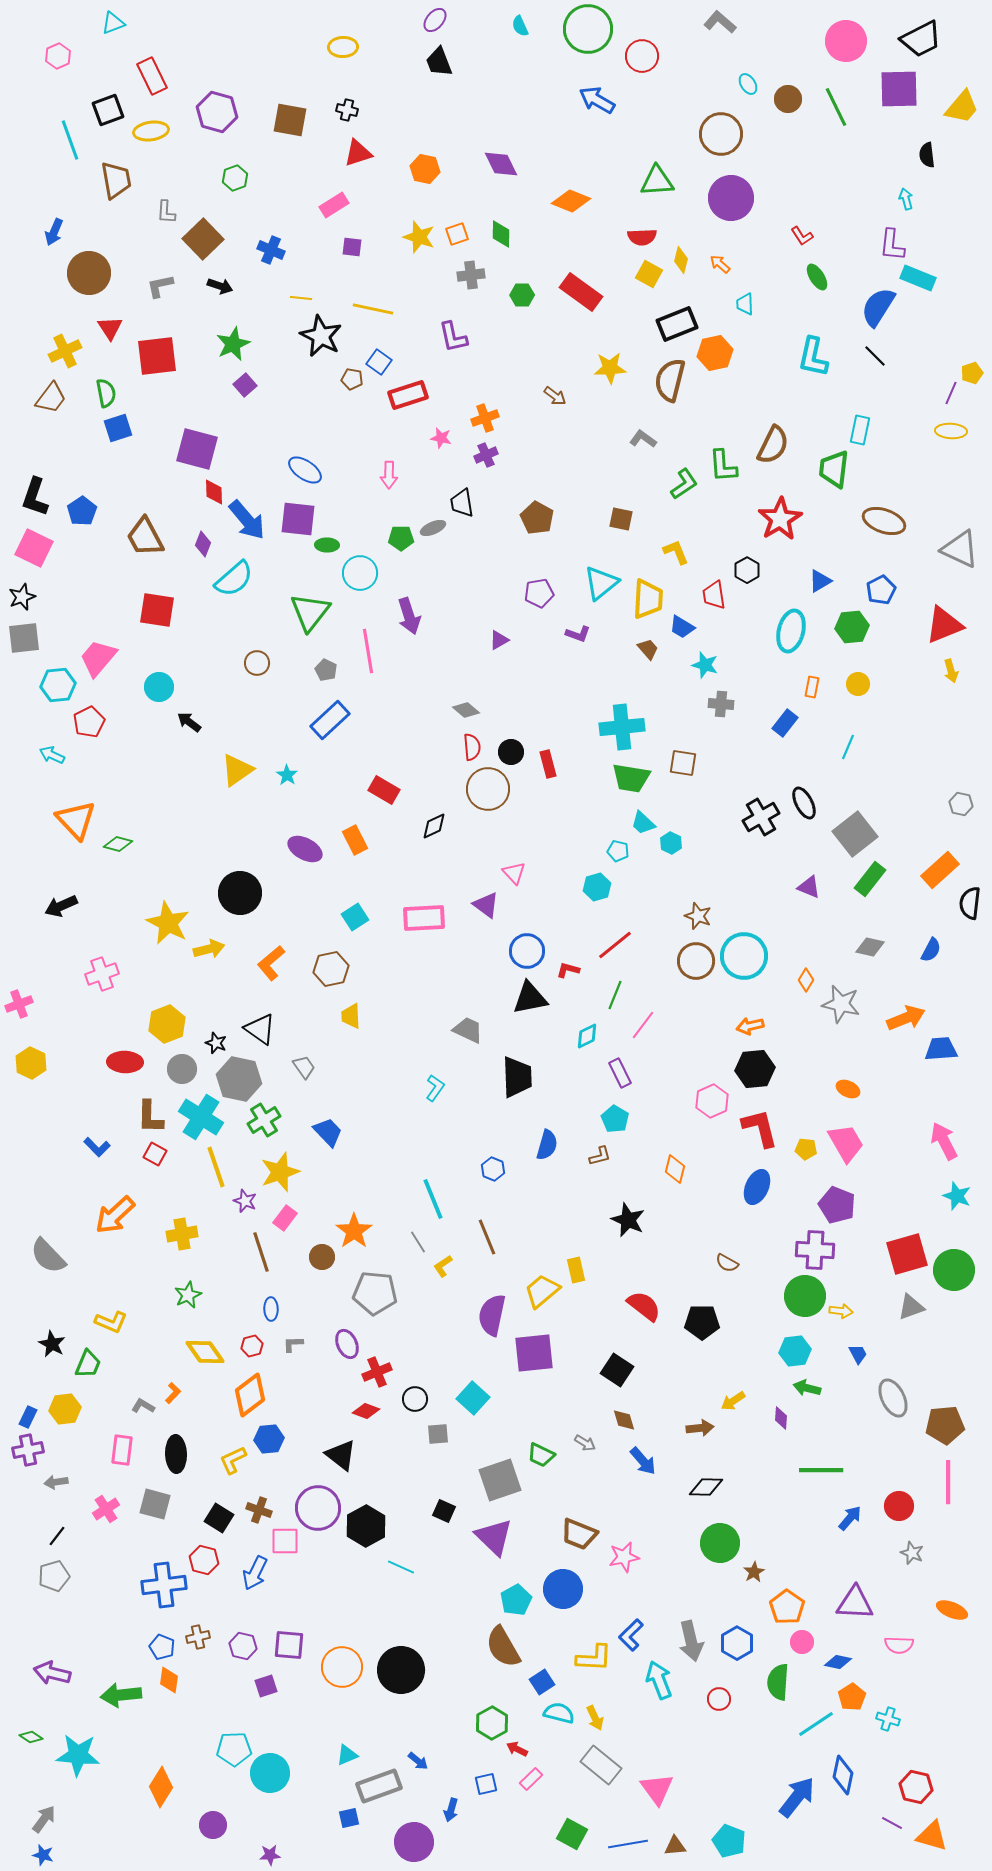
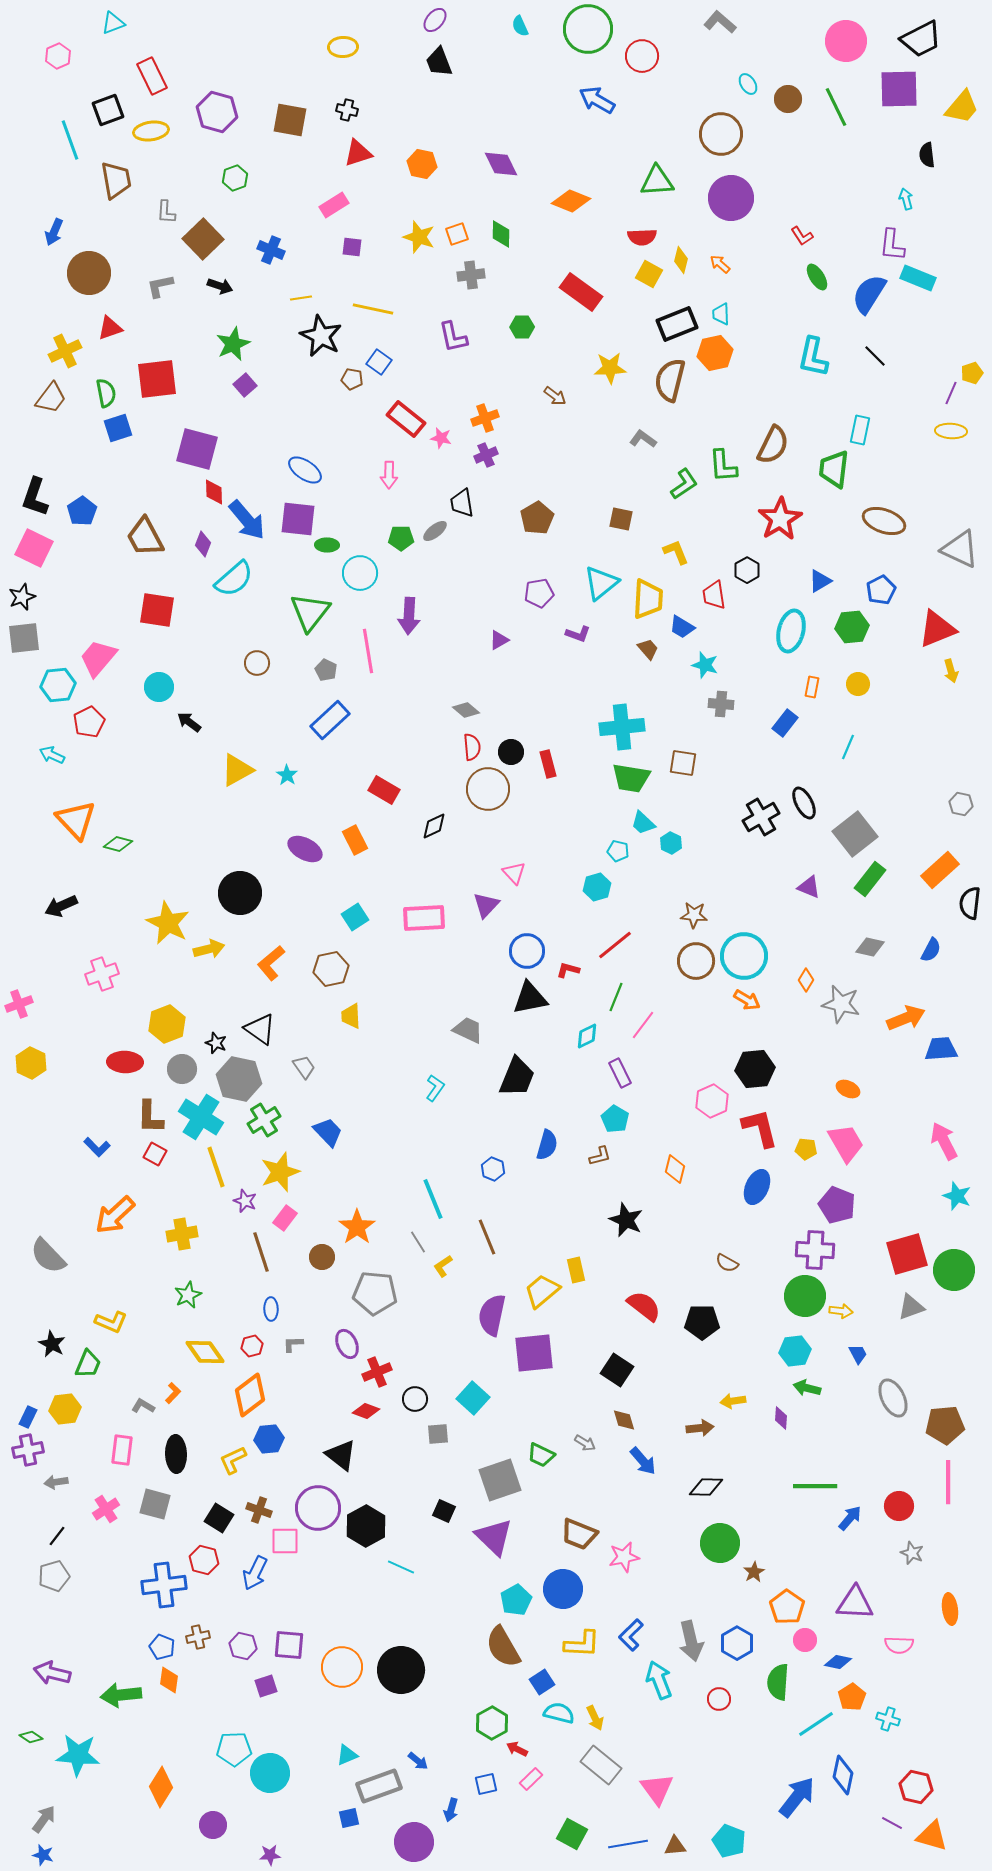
orange hexagon at (425, 169): moved 3 px left, 5 px up
green hexagon at (522, 295): moved 32 px down
yellow line at (301, 298): rotated 15 degrees counterclockwise
cyan trapezoid at (745, 304): moved 24 px left, 10 px down
blue semicircle at (878, 307): moved 9 px left, 13 px up
red triangle at (110, 328): rotated 44 degrees clockwise
red square at (157, 356): moved 23 px down
red rectangle at (408, 395): moved 2 px left, 24 px down; rotated 57 degrees clockwise
brown pentagon at (537, 518): rotated 12 degrees clockwise
gray ellipse at (433, 528): moved 2 px right, 3 px down; rotated 15 degrees counterclockwise
purple arrow at (409, 616): rotated 21 degrees clockwise
red triangle at (944, 625): moved 7 px left, 4 px down
yellow triangle at (237, 770): rotated 6 degrees clockwise
purple triangle at (486, 905): rotated 36 degrees clockwise
brown star at (698, 916): moved 4 px left, 1 px up; rotated 16 degrees counterclockwise
green line at (615, 995): moved 1 px right, 2 px down
orange arrow at (750, 1026): moved 3 px left, 26 px up; rotated 136 degrees counterclockwise
black trapezoid at (517, 1077): rotated 24 degrees clockwise
black star at (628, 1220): moved 2 px left
orange star at (354, 1231): moved 3 px right, 4 px up
yellow arrow at (733, 1401): rotated 25 degrees clockwise
green line at (821, 1470): moved 6 px left, 16 px down
orange ellipse at (952, 1610): moved 2 px left, 1 px up; rotated 60 degrees clockwise
pink circle at (802, 1642): moved 3 px right, 2 px up
yellow L-shape at (594, 1658): moved 12 px left, 14 px up
